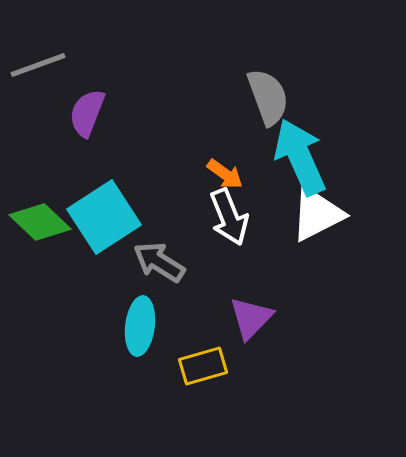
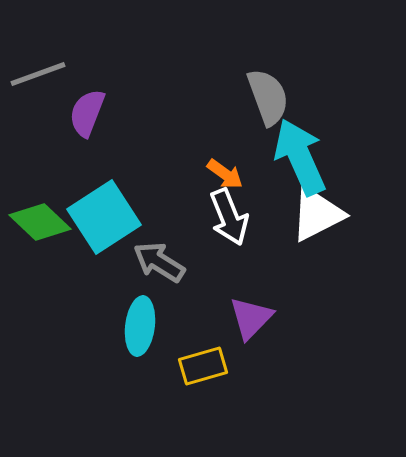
gray line: moved 9 px down
